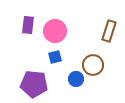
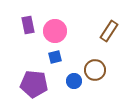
purple rectangle: rotated 18 degrees counterclockwise
brown rectangle: rotated 15 degrees clockwise
brown circle: moved 2 px right, 5 px down
blue circle: moved 2 px left, 2 px down
